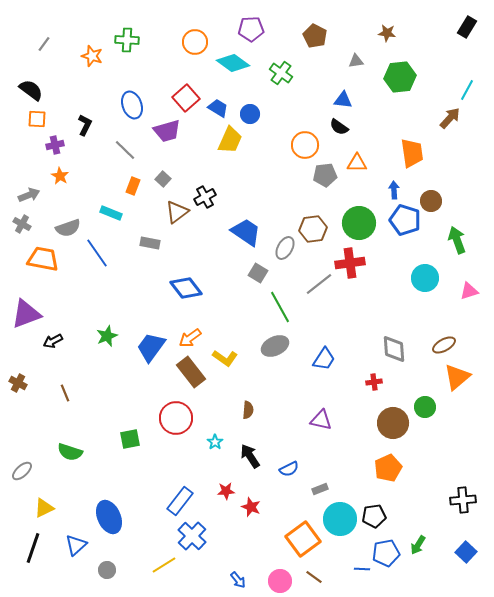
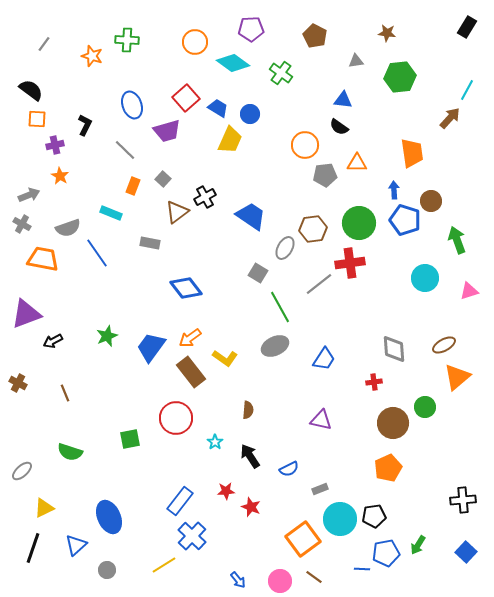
blue trapezoid at (246, 232): moved 5 px right, 16 px up
